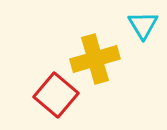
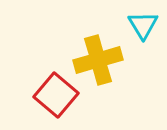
yellow cross: moved 3 px right, 1 px down
